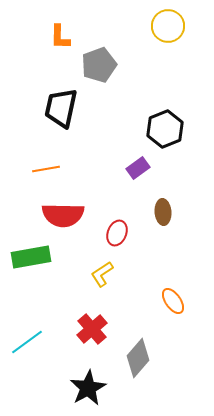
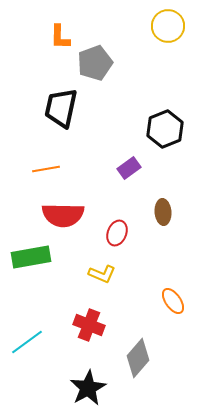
gray pentagon: moved 4 px left, 2 px up
purple rectangle: moved 9 px left
yellow L-shape: rotated 124 degrees counterclockwise
red cross: moved 3 px left, 4 px up; rotated 28 degrees counterclockwise
